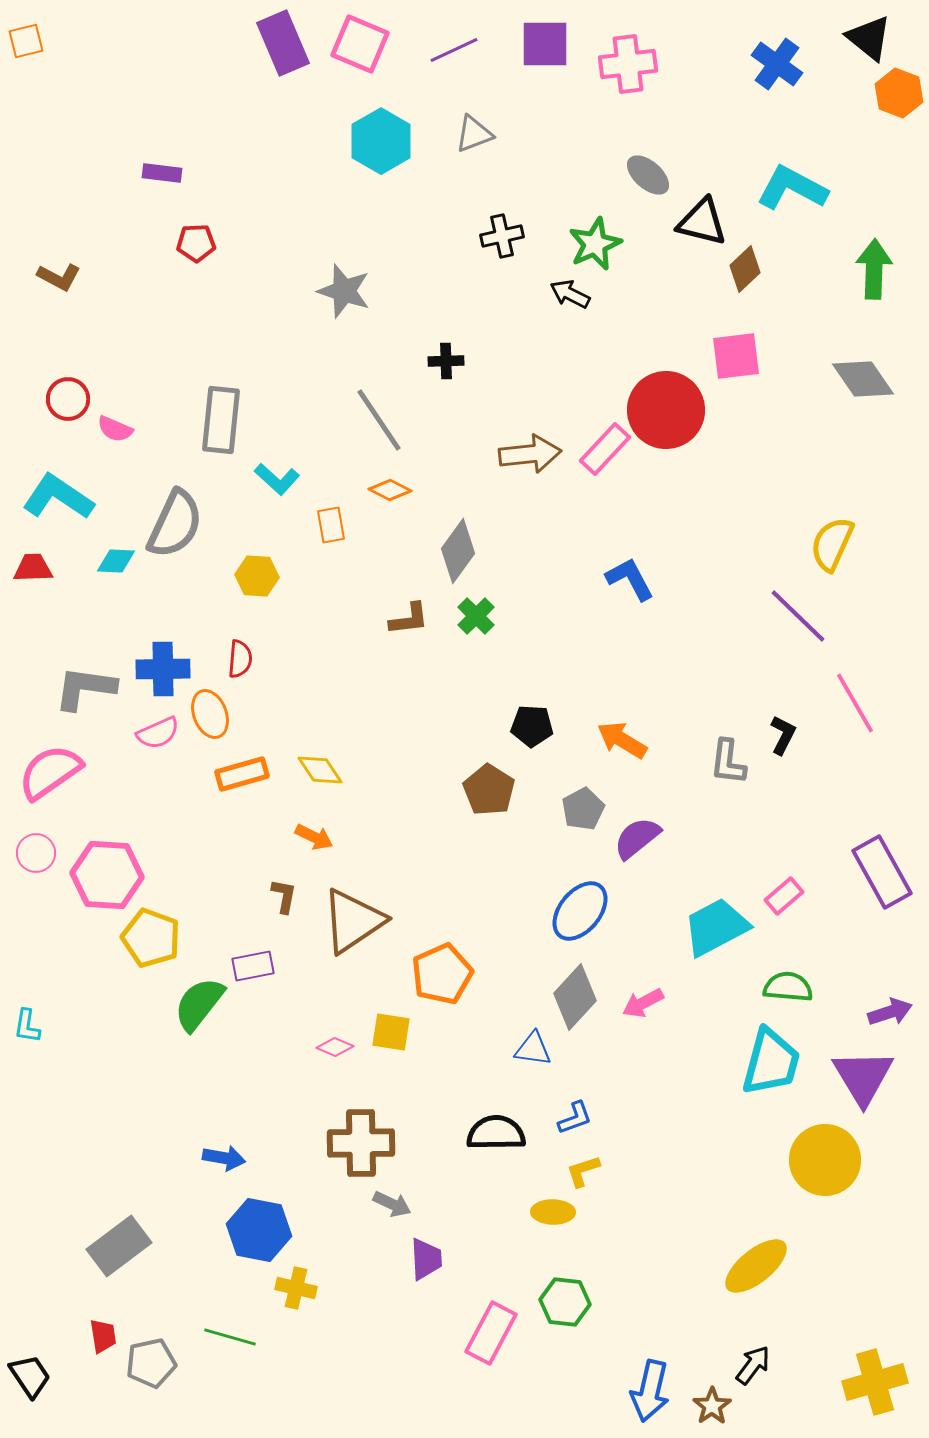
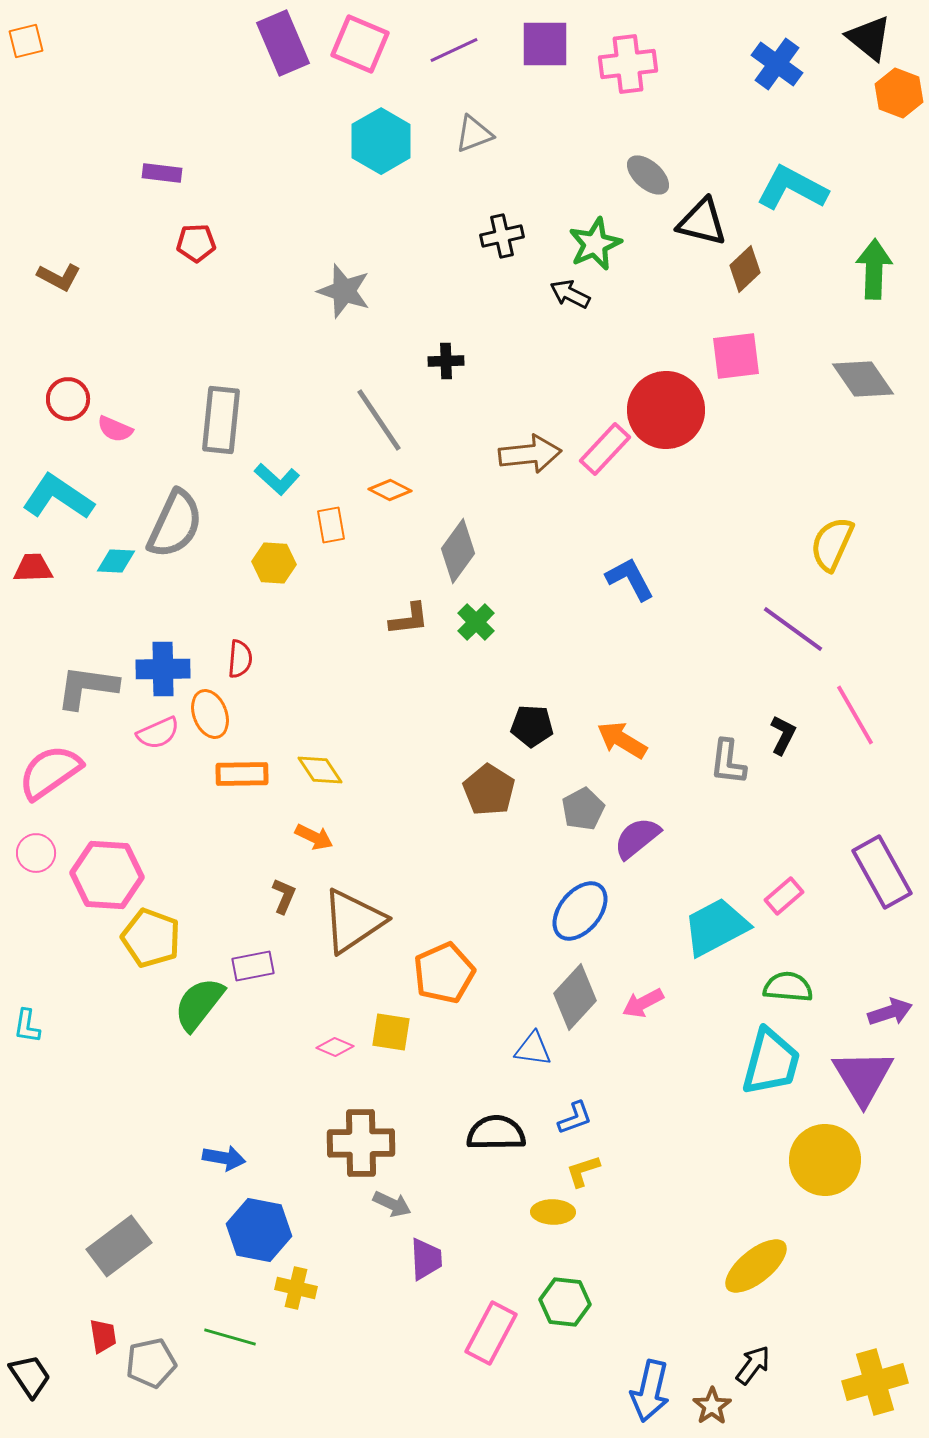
yellow hexagon at (257, 576): moved 17 px right, 13 px up
green cross at (476, 616): moved 6 px down
purple line at (798, 616): moved 5 px left, 13 px down; rotated 8 degrees counterclockwise
gray L-shape at (85, 688): moved 2 px right, 1 px up
pink line at (855, 703): moved 12 px down
orange rectangle at (242, 774): rotated 15 degrees clockwise
brown L-shape at (284, 896): rotated 12 degrees clockwise
orange pentagon at (442, 974): moved 2 px right, 1 px up
